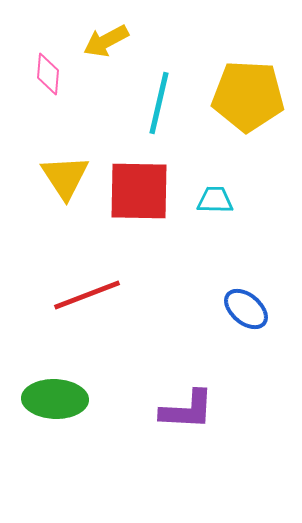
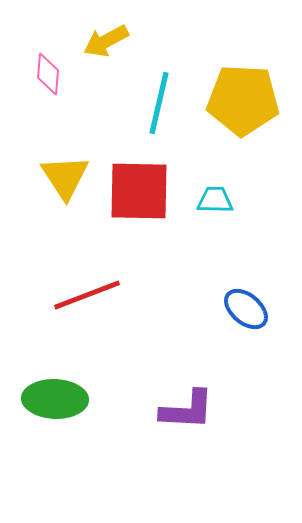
yellow pentagon: moved 5 px left, 4 px down
